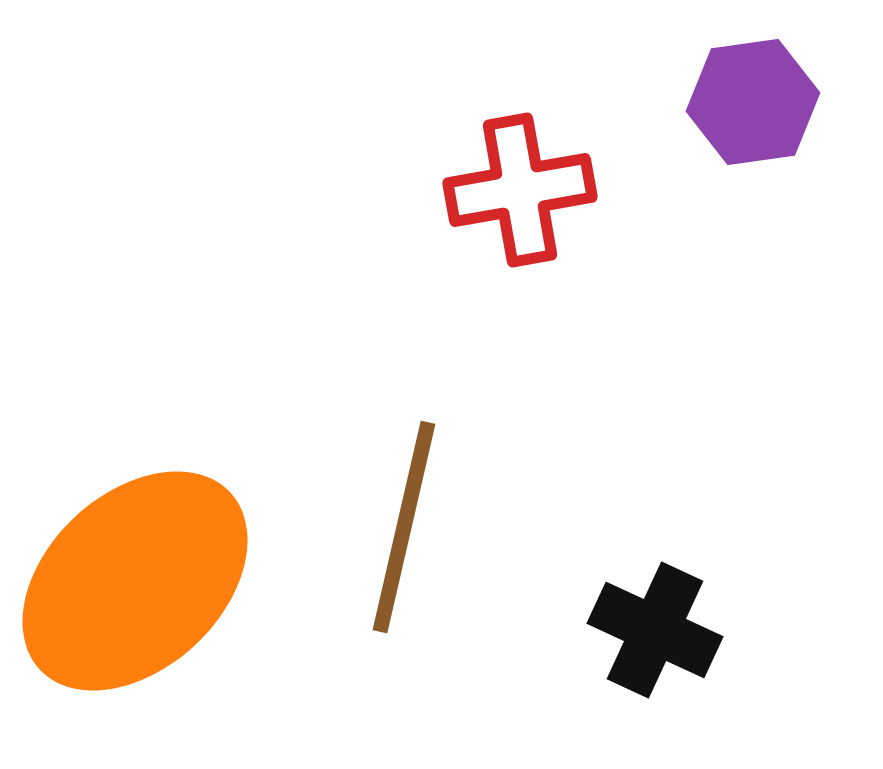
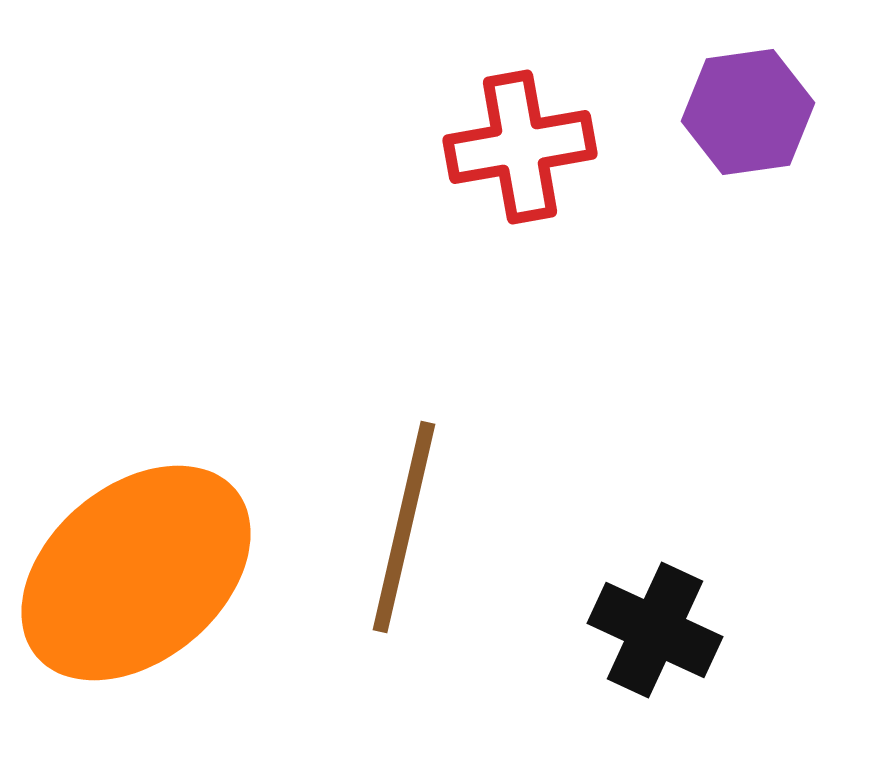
purple hexagon: moved 5 px left, 10 px down
red cross: moved 43 px up
orange ellipse: moved 1 px right, 8 px up; rotated 3 degrees clockwise
